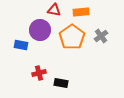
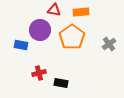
gray cross: moved 8 px right, 8 px down
